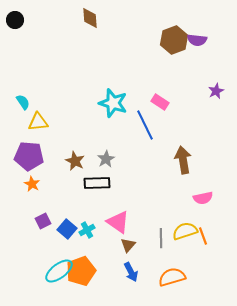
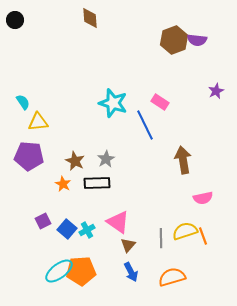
orange star: moved 31 px right
orange pentagon: rotated 16 degrees clockwise
